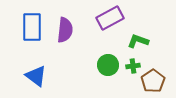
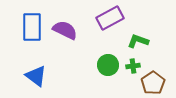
purple semicircle: rotated 70 degrees counterclockwise
brown pentagon: moved 2 px down
